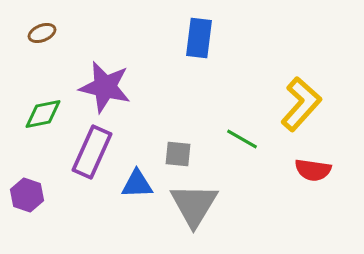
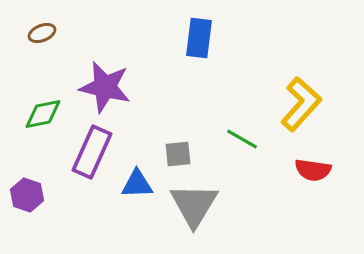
gray square: rotated 12 degrees counterclockwise
